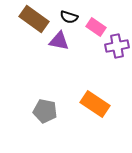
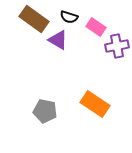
purple triangle: moved 1 px left, 1 px up; rotated 20 degrees clockwise
